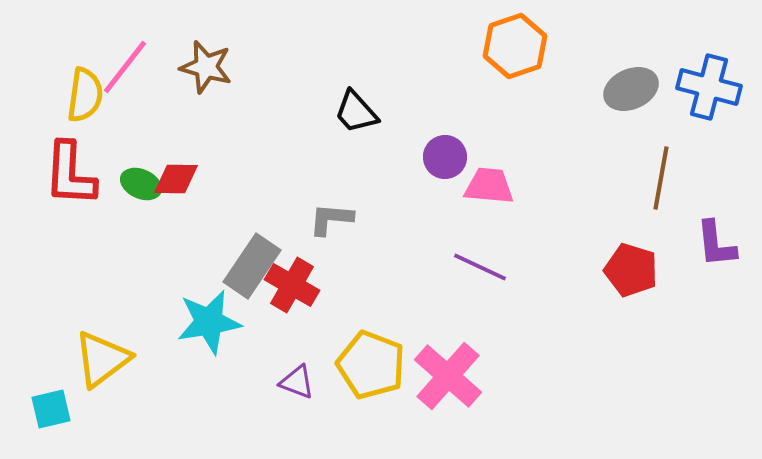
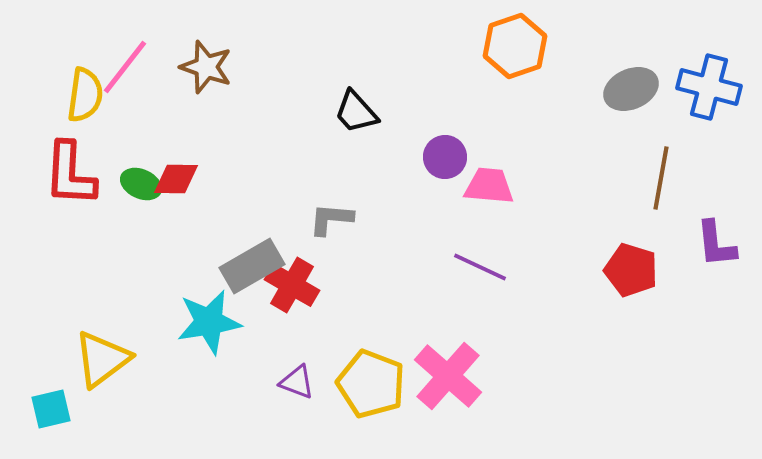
brown star: rotated 4 degrees clockwise
gray rectangle: rotated 26 degrees clockwise
yellow pentagon: moved 19 px down
